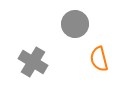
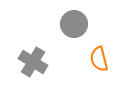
gray circle: moved 1 px left
